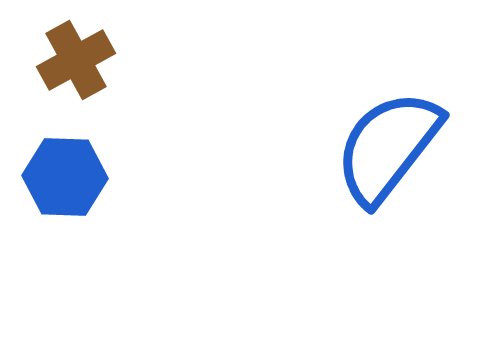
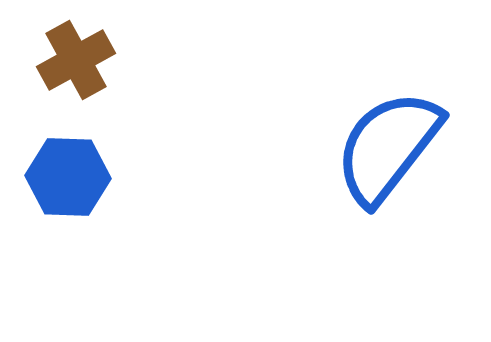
blue hexagon: moved 3 px right
